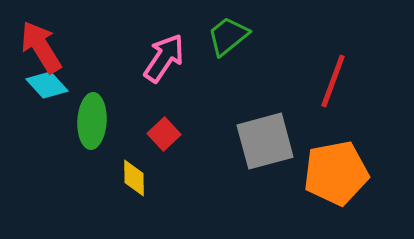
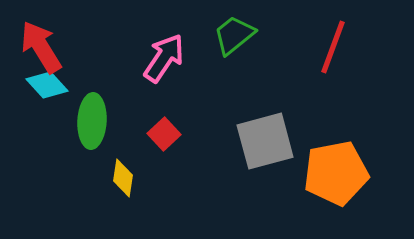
green trapezoid: moved 6 px right, 1 px up
red line: moved 34 px up
yellow diamond: moved 11 px left; rotated 9 degrees clockwise
